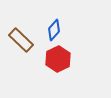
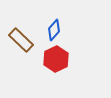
red hexagon: moved 2 px left
